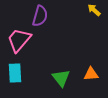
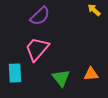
purple semicircle: rotated 30 degrees clockwise
pink trapezoid: moved 18 px right, 9 px down
